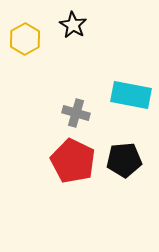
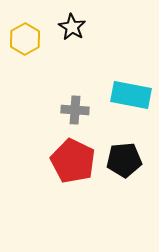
black star: moved 1 px left, 2 px down
gray cross: moved 1 px left, 3 px up; rotated 12 degrees counterclockwise
